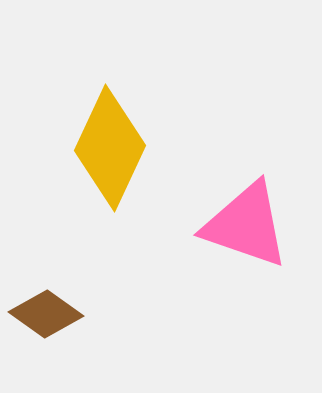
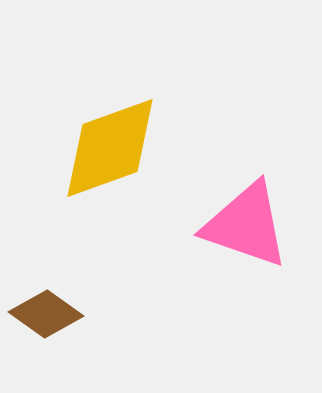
yellow diamond: rotated 45 degrees clockwise
